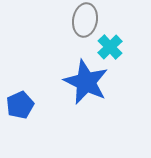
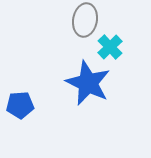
blue star: moved 2 px right, 1 px down
blue pentagon: rotated 20 degrees clockwise
